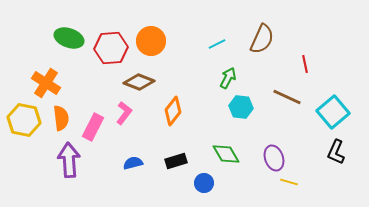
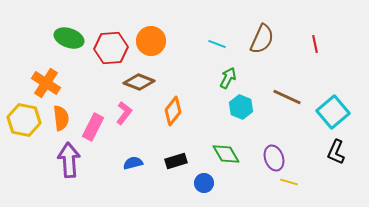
cyan line: rotated 48 degrees clockwise
red line: moved 10 px right, 20 px up
cyan hexagon: rotated 15 degrees clockwise
